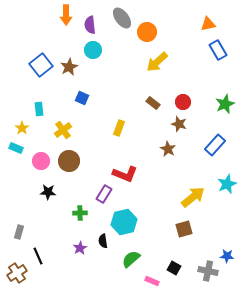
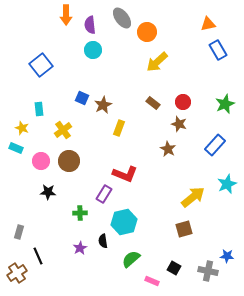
brown star at (69, 67): moved 34 px right, 38 px down
yellow star at (22, 128): rotated 16 degrees counterclockwise
